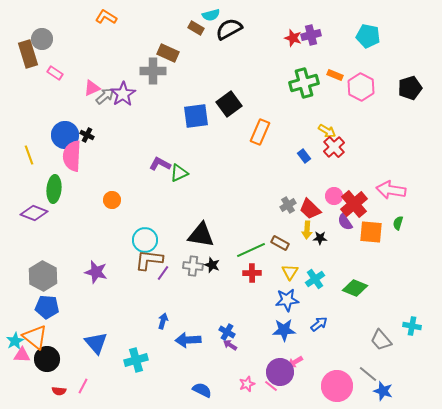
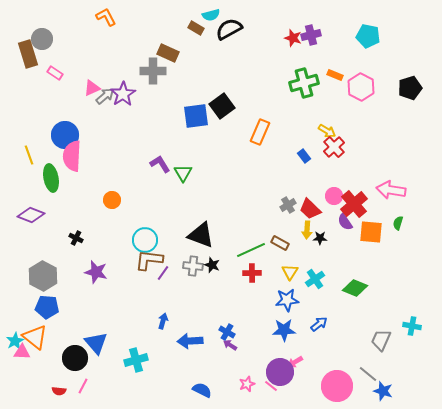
orange L-shape at (106, 17): rotated 30 degrees clockwise
black square at (229, 104): moved 7 px left, 2 px down
black cross at (87, 135): moved 11 px left, 103 px down
purple L-shape at (160, 164): rotated 30 degrees clockwise
green triangle at (179, 173): moved 4 px right; rotated 36 degrees counterclockwise
green ellipse at (54, 189): moved 3 px left, 11 px up; rotated 16 degrees counterclockwise
purple diamond at (34, 213): moved 3 px left, 2 px down
black triangle at (201, 235): rotated 12 degrees clockwise
blue arrow at (188, 340): moved 2 px right, 1 px down
gray trapezoid at (381, 340): rotated 65 degrees clockwise
pink triangle at (22, 355): moved 3 px up
black circle at (47, 359): moved 28 px right, 1 px up
